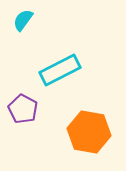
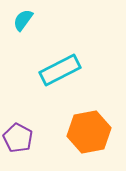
purple pentagon: moved 5 px left, 29 px down
orange hexagon: rotated 21 degrees counterclockwise
